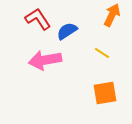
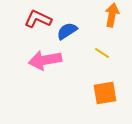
orange arrow: rotated 15 degrees counterclockwise
red L-shape: rotated 32 degrees counterclockwise
